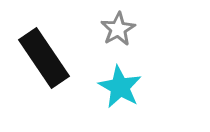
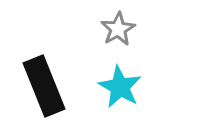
black rectangle: moved 28 px down; rotated 12 degrees clockwise
